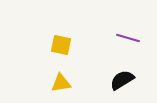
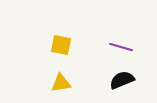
purple line: moved 7 px left, 9 px down
black semicircle: rotated 10 degrees clockwise
